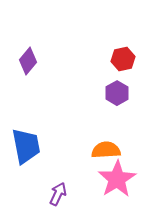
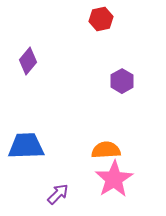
red hexagon: moved 22 px left, 40 px up
purple hexagon: moved 5 px right, 12 px up
blue trapezoid: rotated 81 degrees counterclockwise
pink star: moved 3 px left
purple arrow: rotated 20 degrees clockwise
